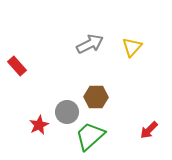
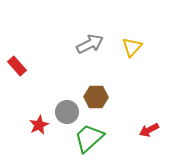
red arrow: rotated 18 degrees clockwise
green trapezoid: moved 1 px left, 2 px down
